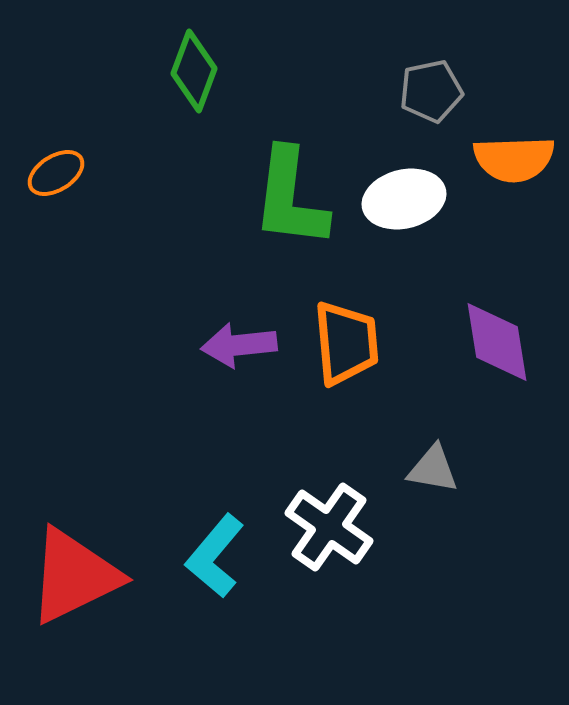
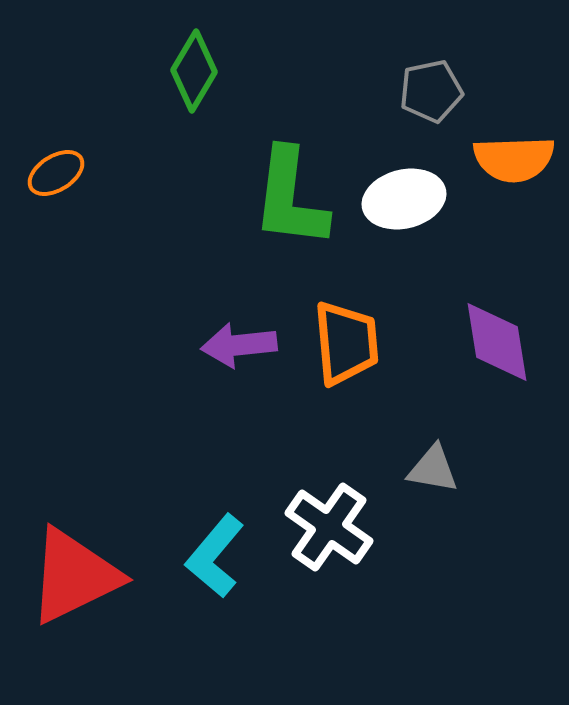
green diamond: rotated 10 degrees clockwise
